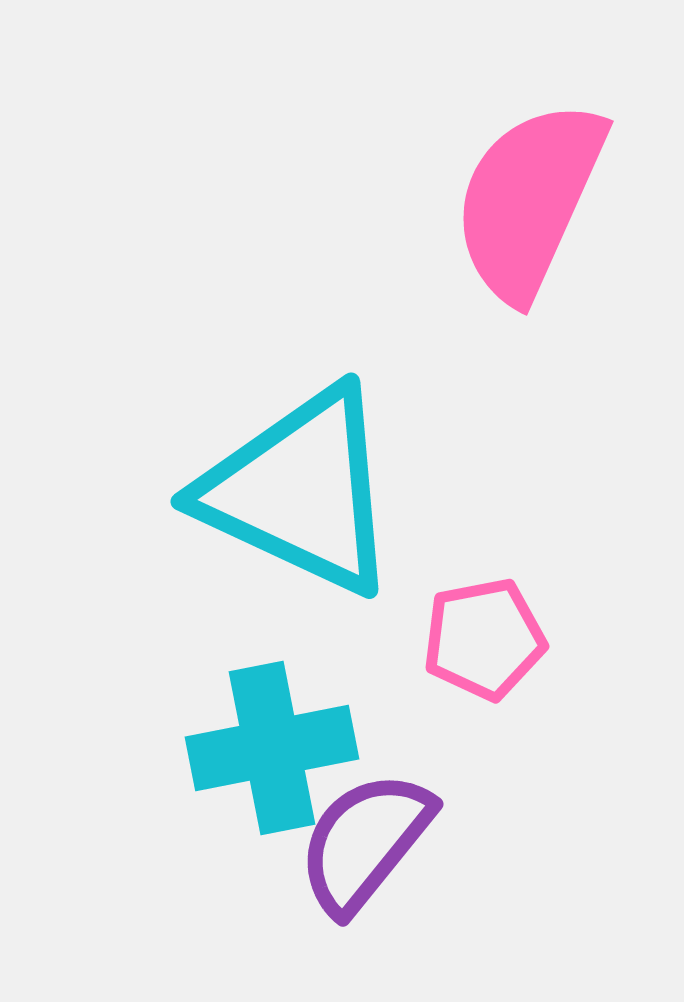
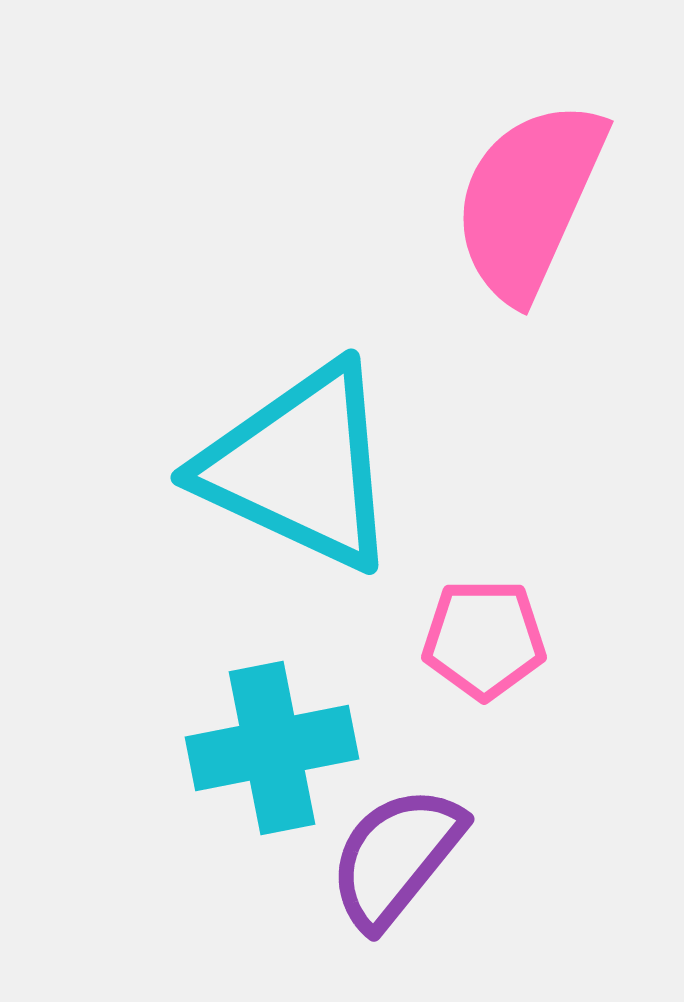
cyan triangle: moved 24 px up
pink pentagon: rotated 11 degrees clockwise
purple semicircle: moved 31 px right, 15 px down
